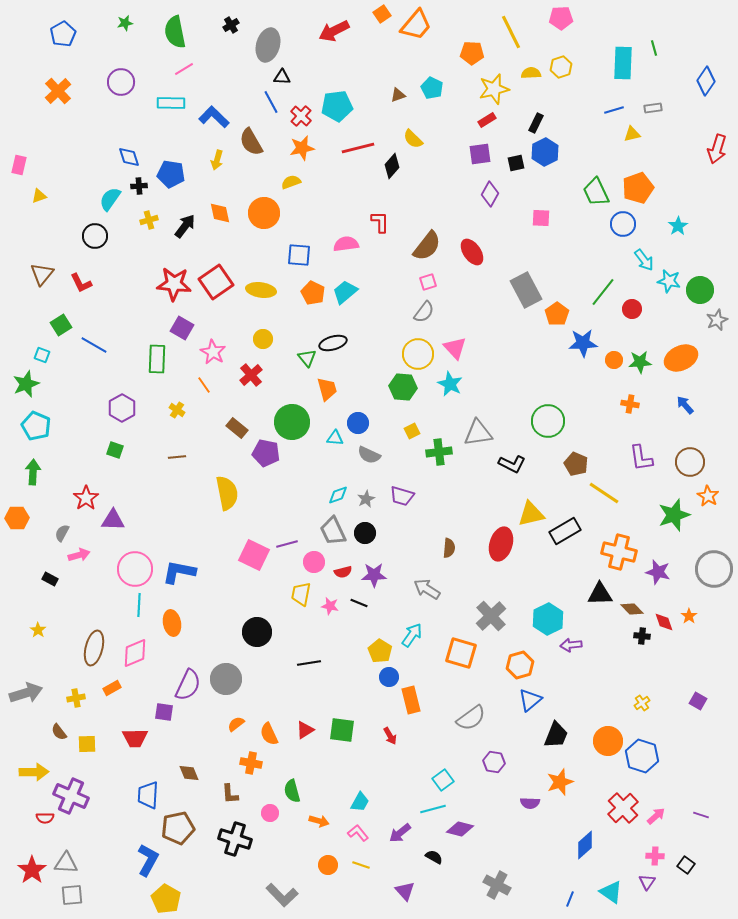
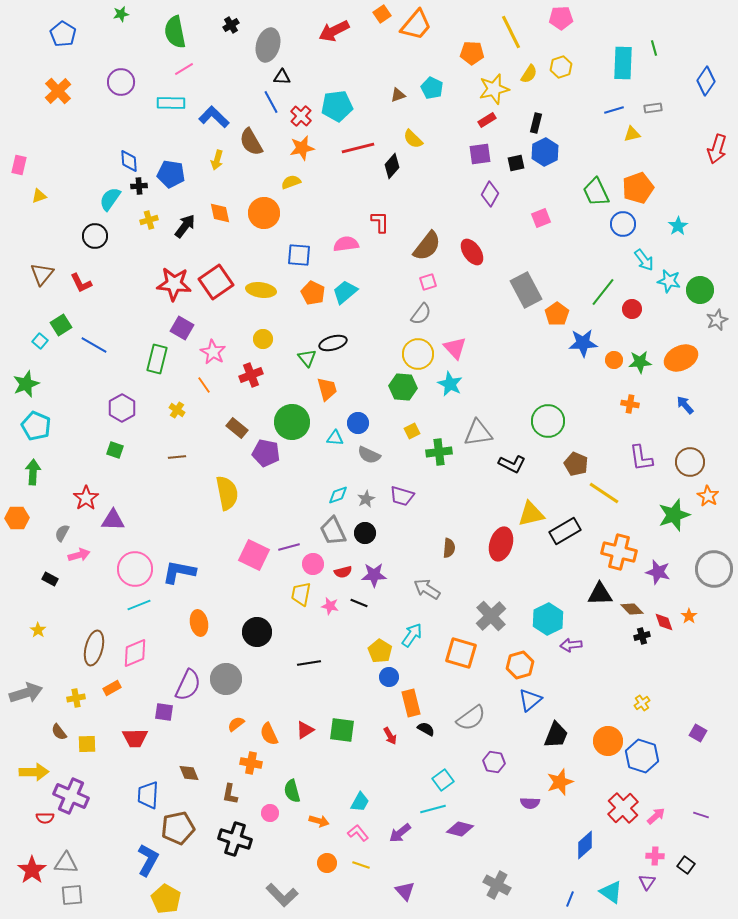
green star at (125, 23): moved 4 px left, 9 px up
blue pentagon at (63, 34): rotated 10 degrees counterclockwise
yellow semicircle at (531, 73): moved 2 px left, 1 px down; rotated 126 degrees clockwise
black rectangle at (536, 123): rotated 12 degrees counterclockwise
blue diamond at (129, 157): moved 4 px down; rotated 15 degrees clockwise
pink square at (541, 218): rotated 24 degrees counterclockwise
gray semicircle at (424, 312): moved 3 px left, 2 px down
cyan square at (42, 355): moved 2 px left, 14 px up; rotated 21 degrees clockwise
green rectangle at (157, 359): rotated 12 degrees clockwise
red cross at (251, 375): rotated 20 degrees clockwise
purple line at (287, 544): moved 2 px right, 3 px down
pink circle at (314, 562): moved 1 px left, 2 px down
cyan line at (139, 605): rotated 65 degrees clockwise
orange ellipse at (172, 623): moved 27 px right
black cross at (642, 636): rotated 21 degrees counterclockwise
orange rectangle at (411, 700): moved 3 px down
purple square at (698, 701): moved 32 px down
brown L-shape at (230, 794): rotated 15 degrees clockwise
black semicircle at (434, 857): moved 8 px left, 128 px up
orange circle at (328, 865): moved 1 px left, 2 px up
